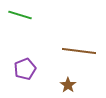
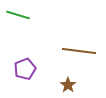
green line: moved 2 px left
